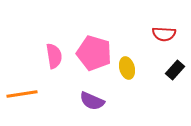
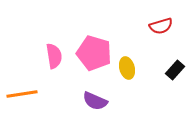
red semicircle: moved 3 px left, 8 px up; rotated 20 degrees counterclockwise
purple semicircle: moved 3 px right
